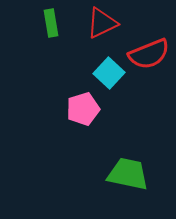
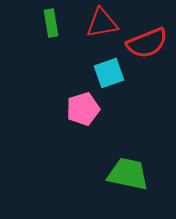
red triangle: rotated 16 degrees clockwise
red semicircle: moved 2 px left, 11 px up
cyan square: rotated 28 degrees clockwise
